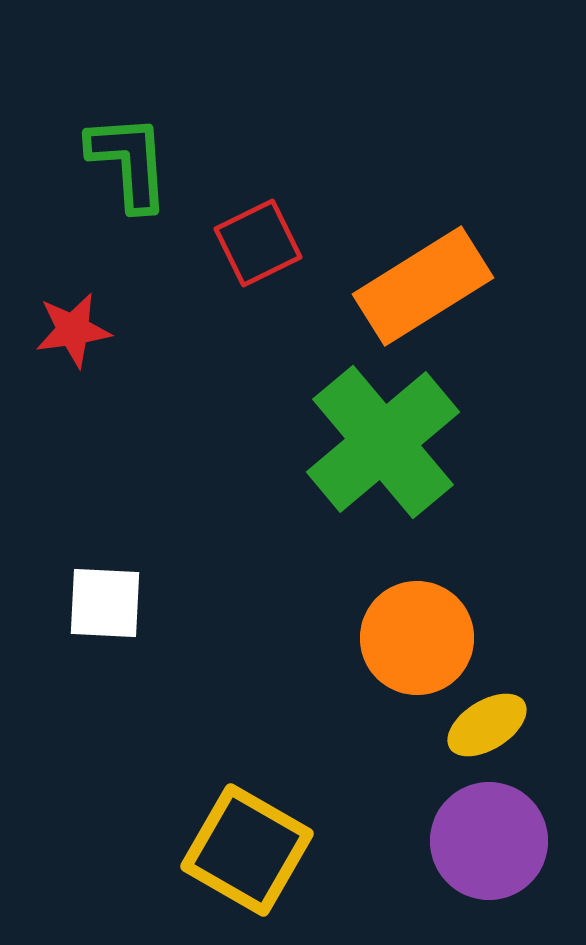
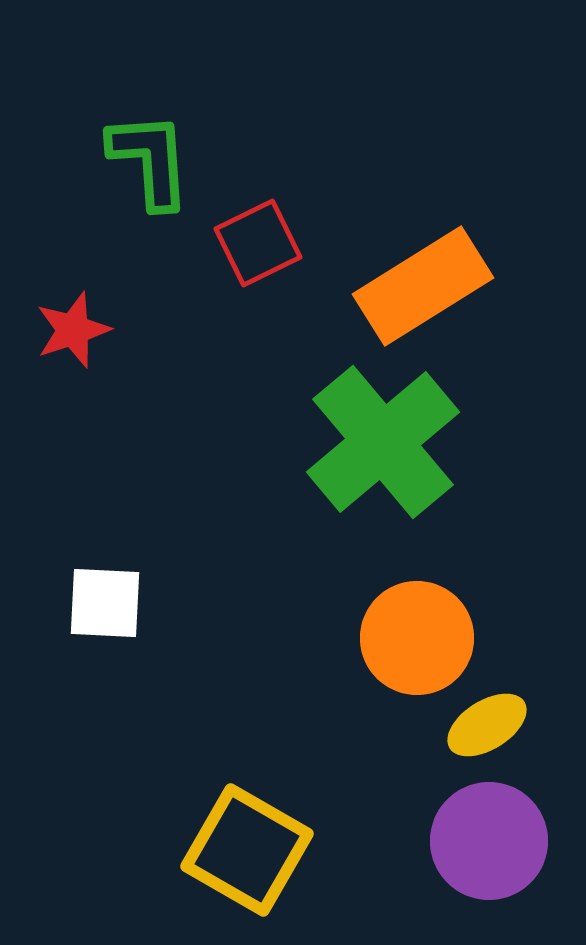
green L-shape: moved 21 px right, 2 px up
red star: rotated 10 degrees counterclockwise
